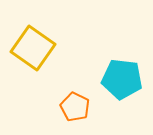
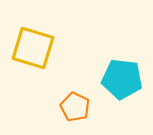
yellow square: rotated 18 degrees counterclockwise
